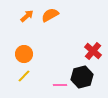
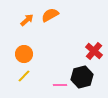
orange arrow: moved 4 px down
red cross: moved 1 px right
